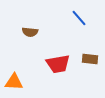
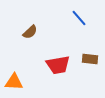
brown semicircle: rotated 49 degrees counterclockwise
red trapezoid: moved 1 px down
